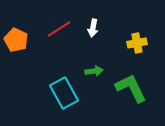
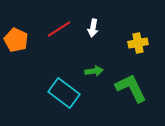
yellow cross: moved 1 px right
cyan rectangle: rotated 24 degrees counterclockwise
